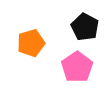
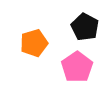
orange pentagon: moved 3 px right
